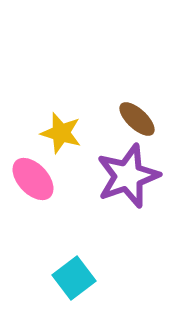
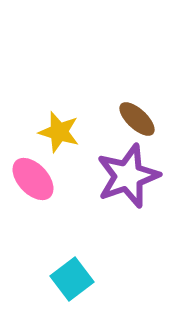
yellow star: moved 2 px left, 1 px up
cyan square: moved 2 px left, 1 px down
